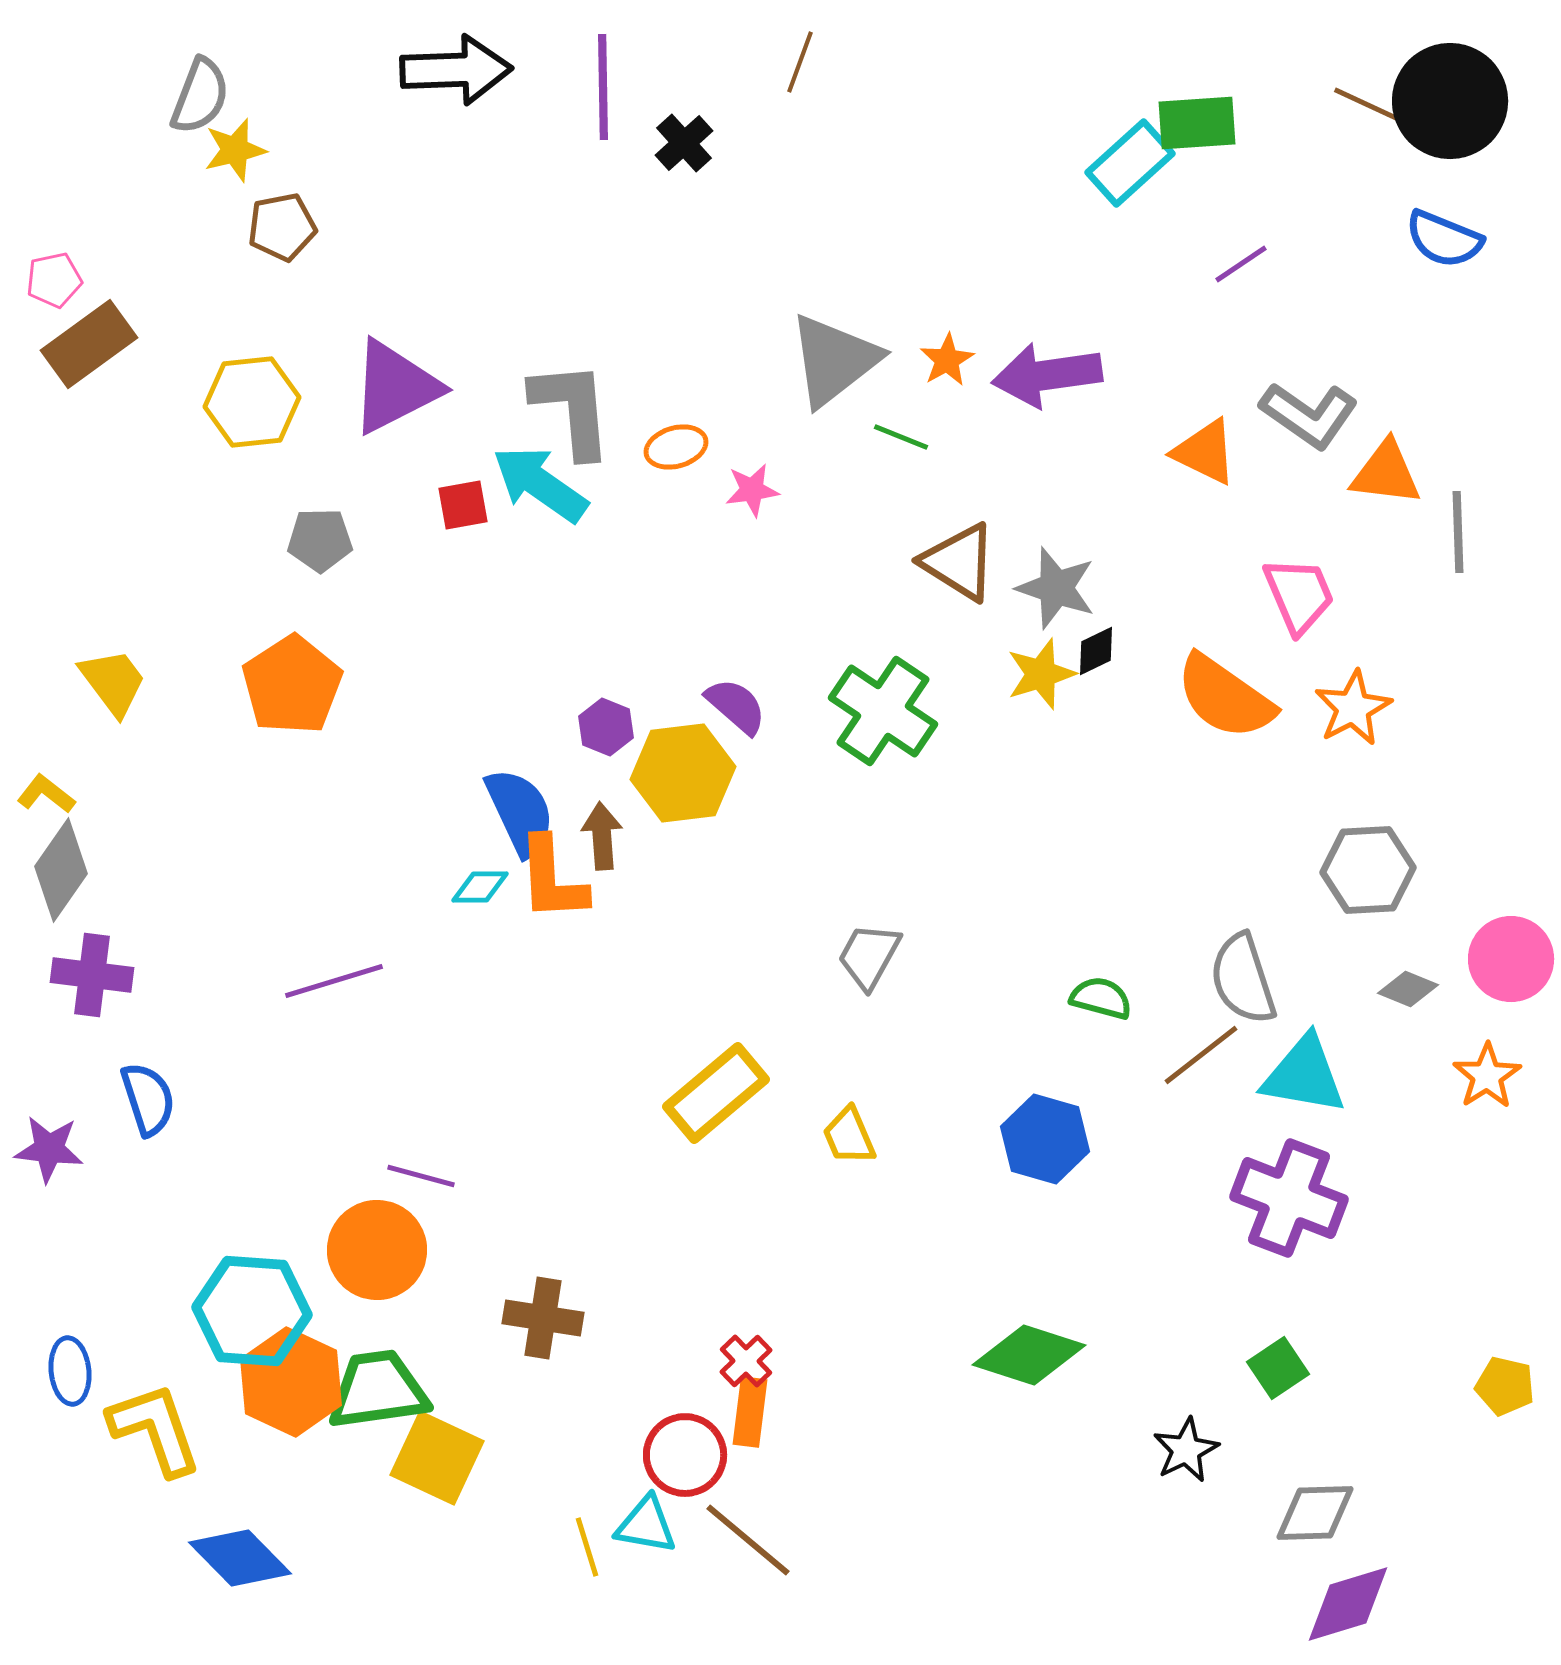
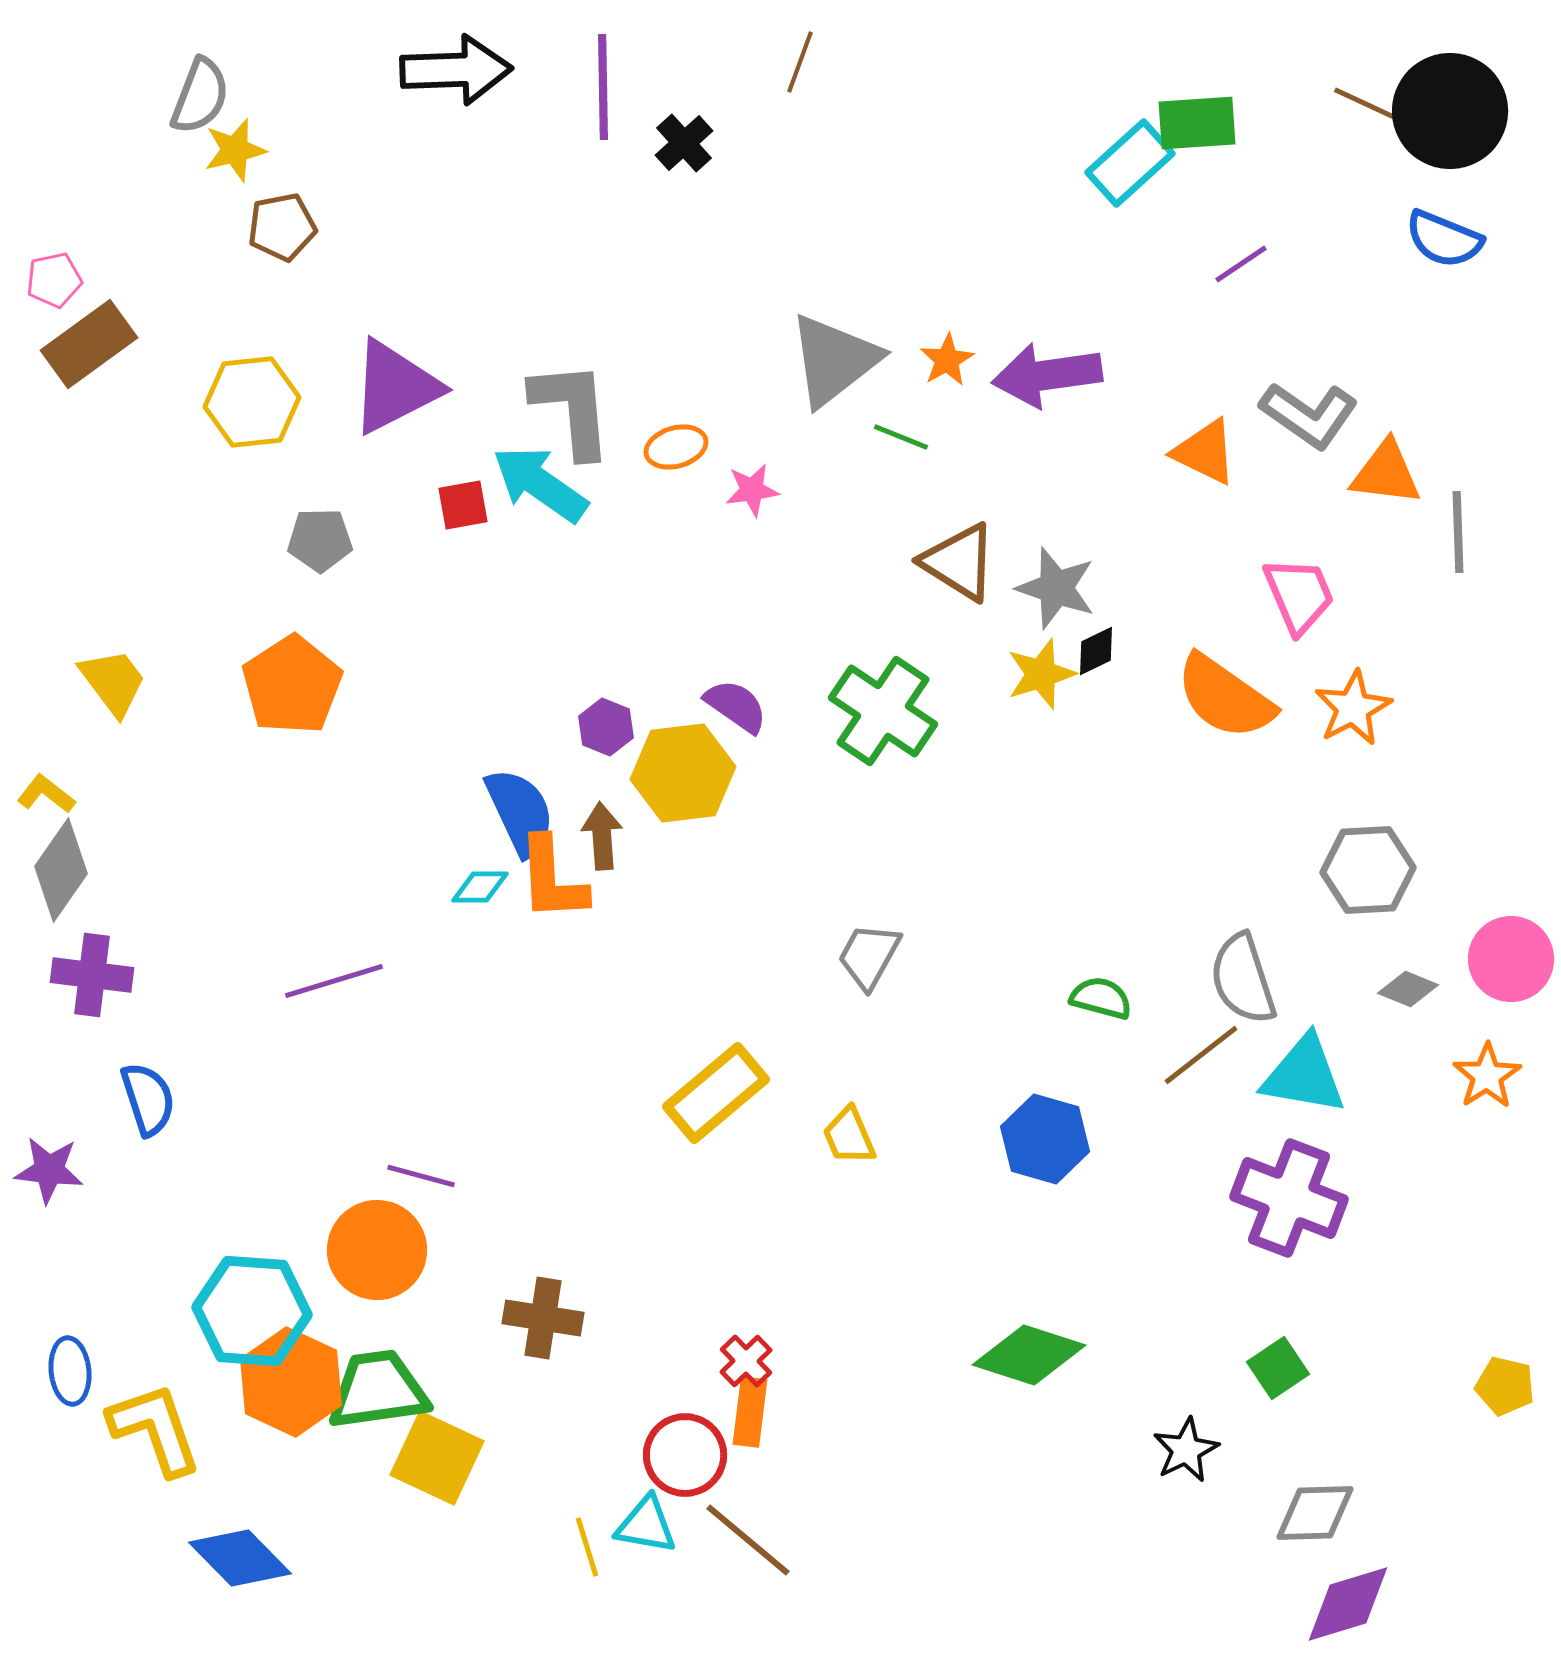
black circle at (1450, 101): moved 10 px down
purple semicircle at (736, 706): rotated 6 degrees counterclockwise
purple star at (49, 1149): moved 21 px down
